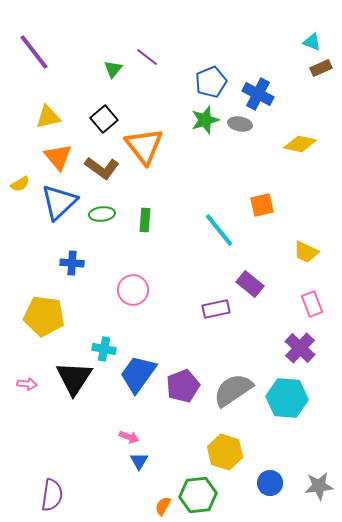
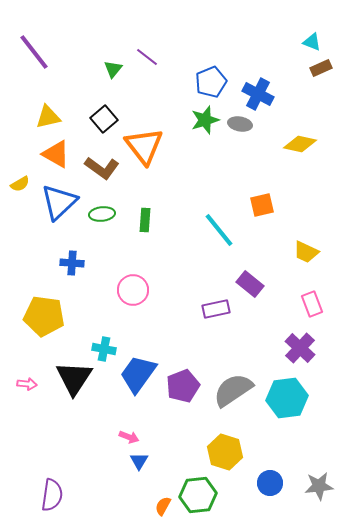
orange triangle at (58, 157): moved 2 px left, 3 px up; rotated 20 degrees counterclockwise
cyan hexagon at (287, 398): rotated 12 degrees counterclockwise
